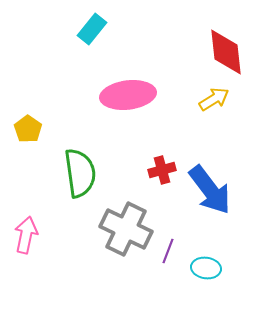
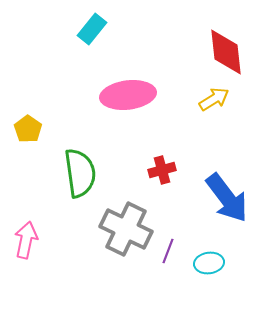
blue arrow: moved 17 px right, 8 px down
pink arrow: moved 5 px down
cyan ellipse: moved 3 px right, 5 px up; rotated 16 degrees counterclockwise
